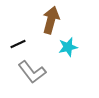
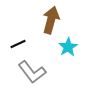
cyan star: rotated 18 degrees counterclockwise
